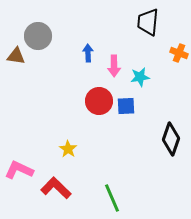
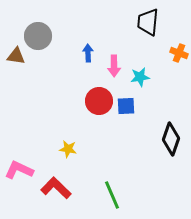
yellow star: rotated 24 degrees counterclockwise
green line: moved 3 px up
